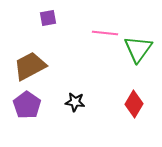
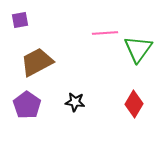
purple square: moved 28 px left, 2 px down
pink line: rotated 10 degrees counterclockwise
brown trapezoid: moved 7 px right, 4 px up
